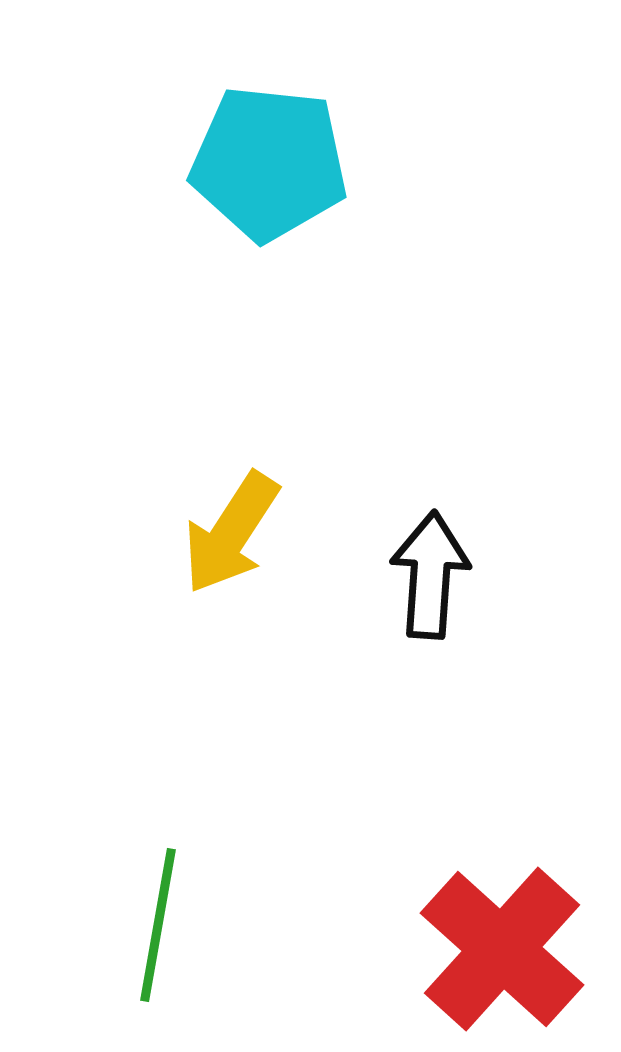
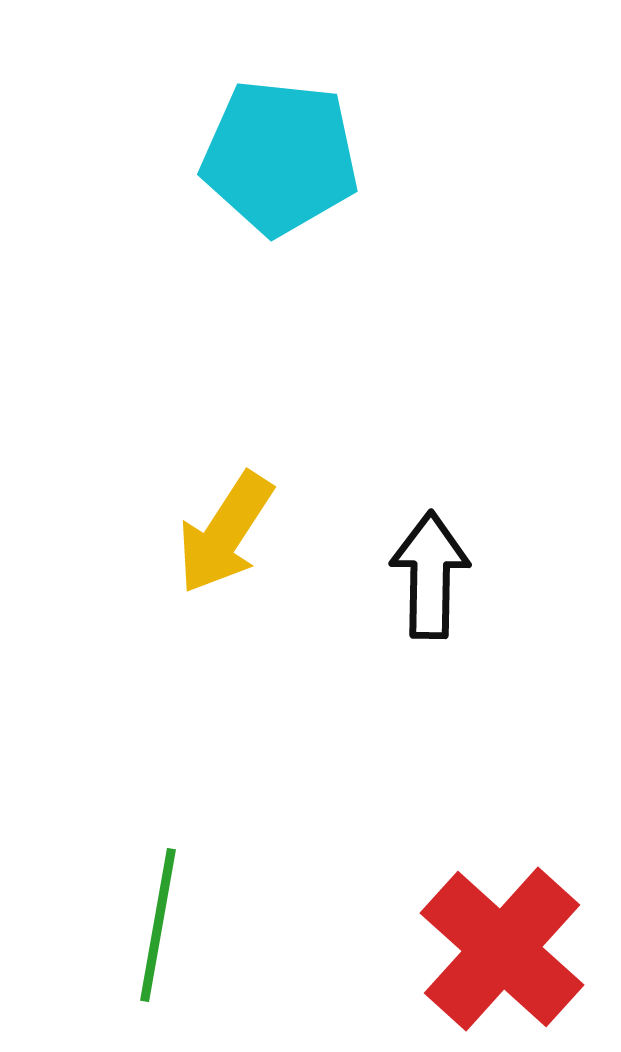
cyan pentagon: moved 11 px right, 6 px up
yellow arrow: moved 6 px left
black arrow: rotated 3 degrees counterclockwise
